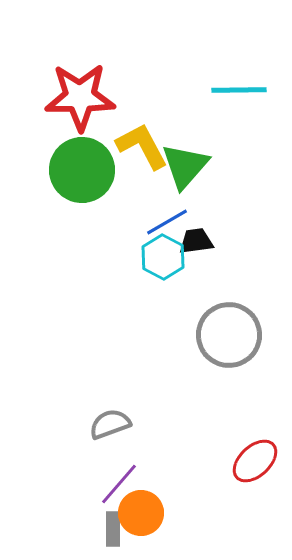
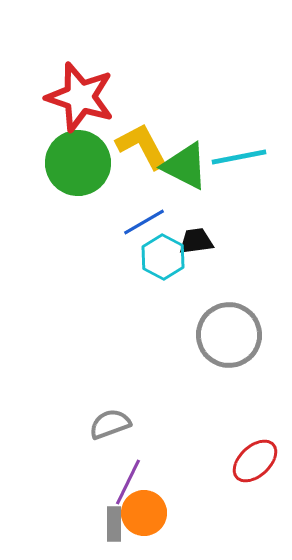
cyan line: moved 67 px down; rotated 10 degrees counterclockwise
red star: rotated 18 degrees clockwise
green triangle: rotated 44 degrees counterclockwise
green circle: moved 4 px left, 7 px up
blue line: moved 23 px left
purple line: moved 9 px right, 2 px up; rotated 15 degrees counterclockwise
orange circle: moved 3 px right
gray rectangle: moved 1 px right, 5 px up
